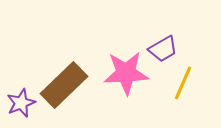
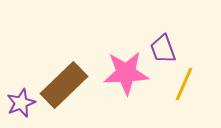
purple trapezoid: rotated 100 degrees clockwise
yellow line: moved 1 px right, 1 px down
